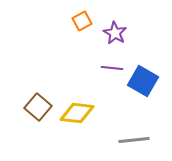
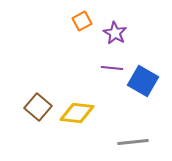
gray line: moved 1 px left, 2 px down
